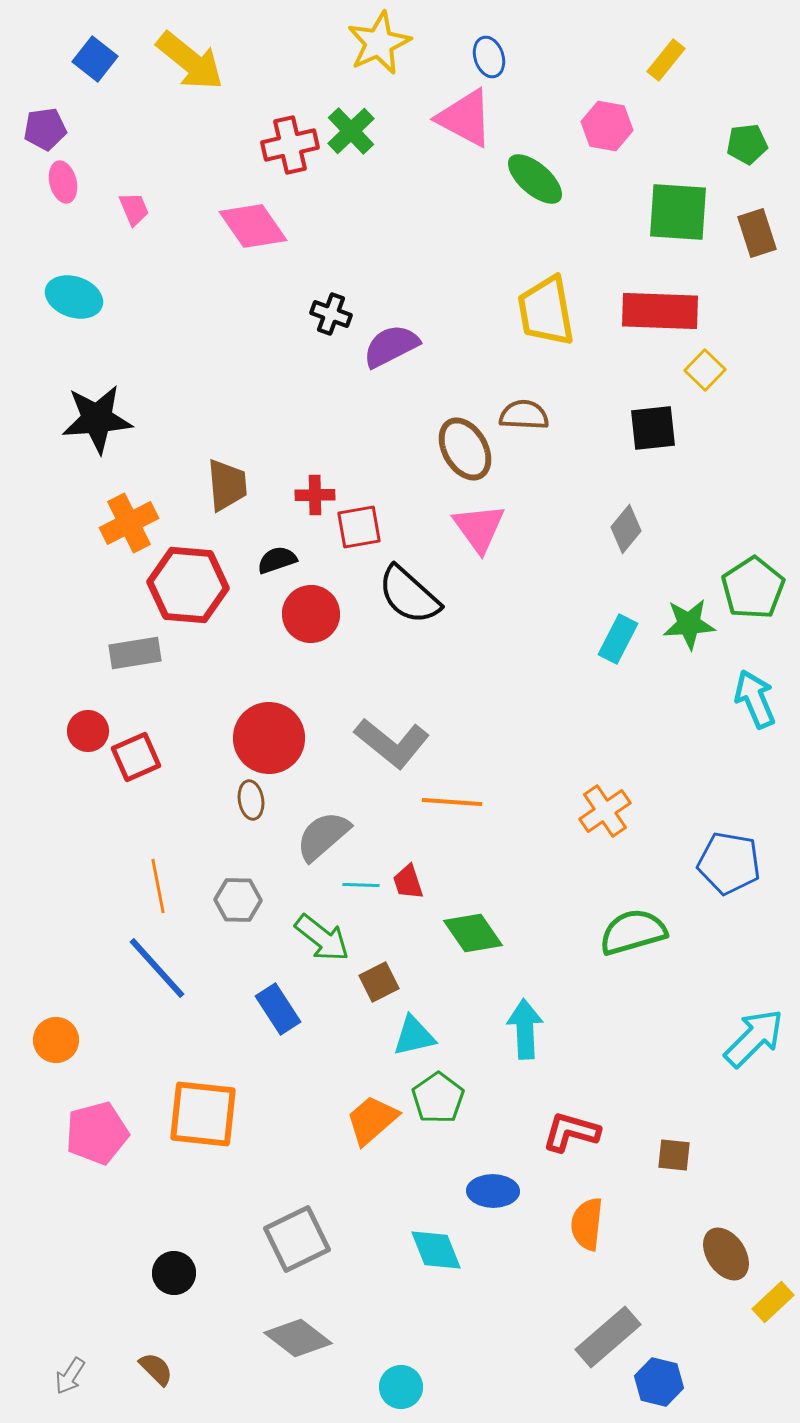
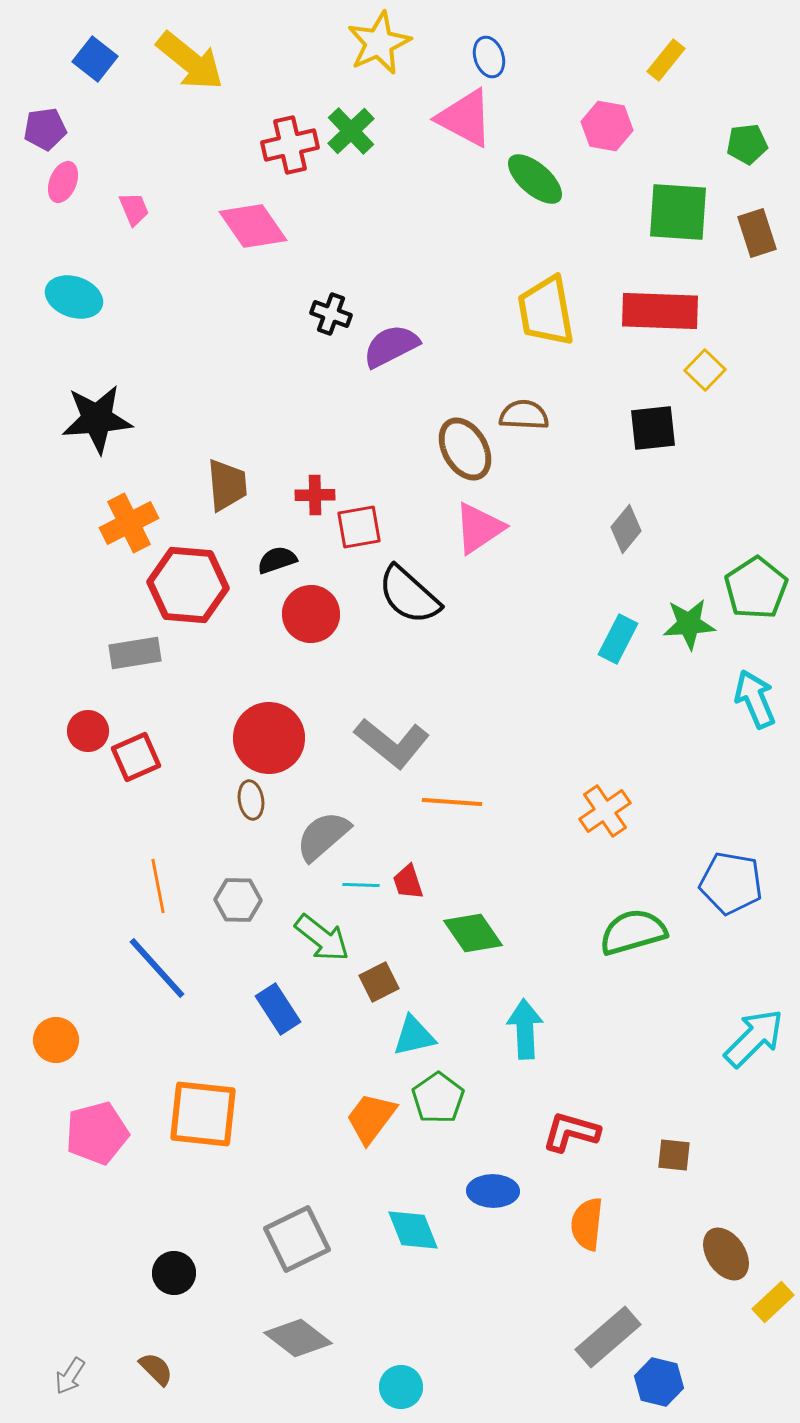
pink ellipse at (63, 182): rotated 36 degrees clockwise
pink triangle at (479, 528): rotated 32 degrees clockwise
green pentagon at (753, 588): moved 3 px right
blue pentagon at (729, 863): moved 2 px right, 20 px down
orange trapezoid at (372, 1120): moved 1 px left, 2 px up; rotated 12 degrees counterclockwise
cyan diamond at (436, 1250): moved 23 px left, 20 px up
